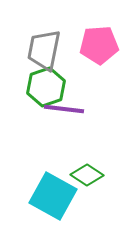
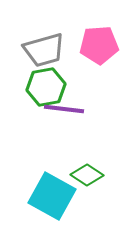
gray trapezoid: rotated 117 degrees counterclockwise
green hexagon: rotated 9 degrees clockwise
cyan square: moved 1 px left
